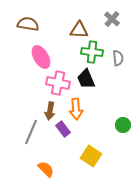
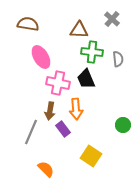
gray semicircle: moved 1 px down
